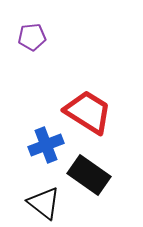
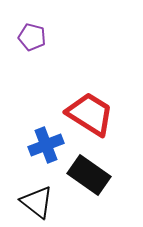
purple pentagon: rotated 20 degrees clockwise
red trapezoid: moved 2 px right, 2 px down
black triangle: moved 7 px left, 1 px up
